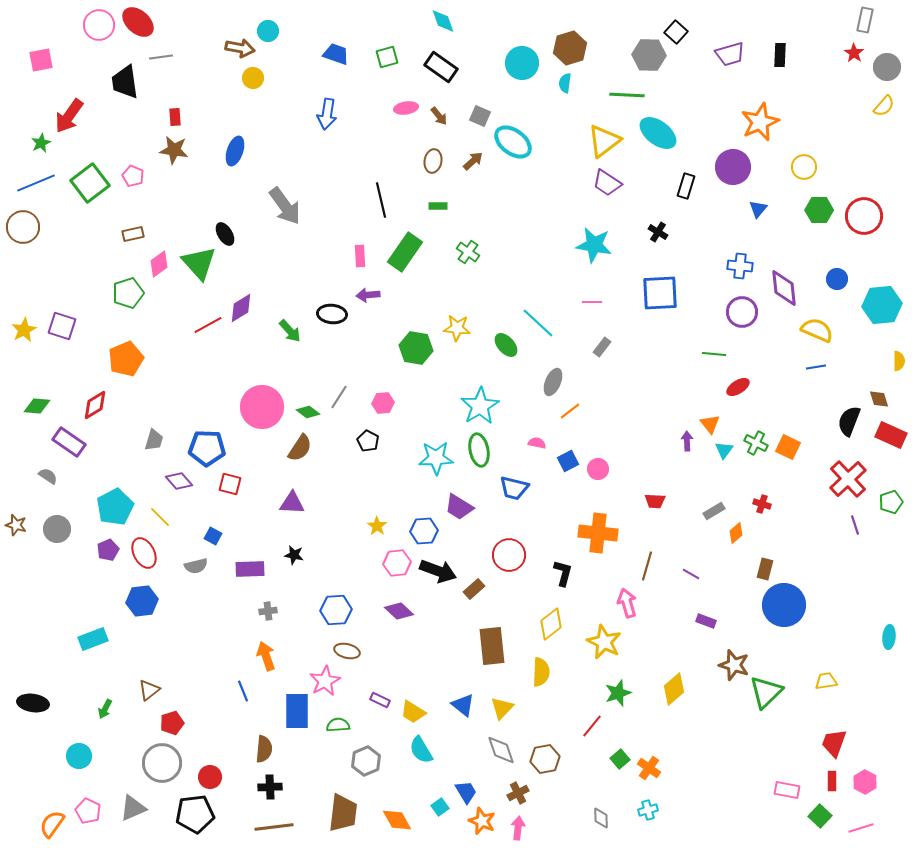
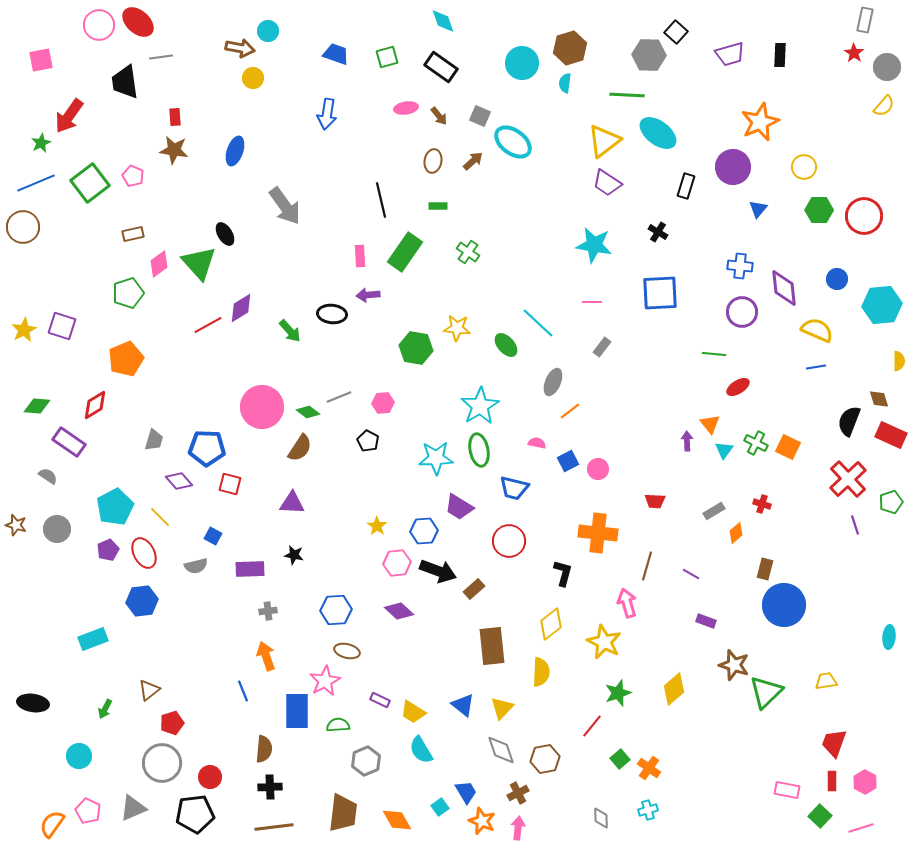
gray line at (339, 397): rotated 35 degrees clockwise
red circle at (509, 555): moved 14 px up
